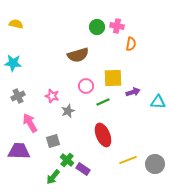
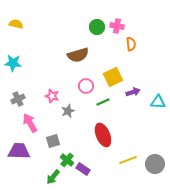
orange semicircle: rotated 16 degrees counterclockwise
yellow square: moved 1 px up; rotated 24 degrees counterclockwise
gray cross: moved 3 px down
